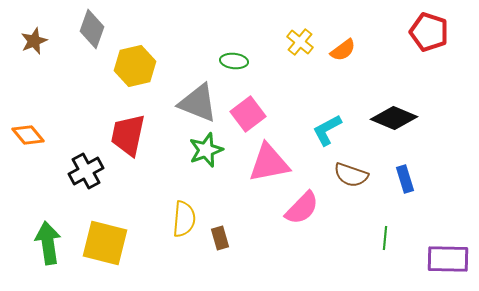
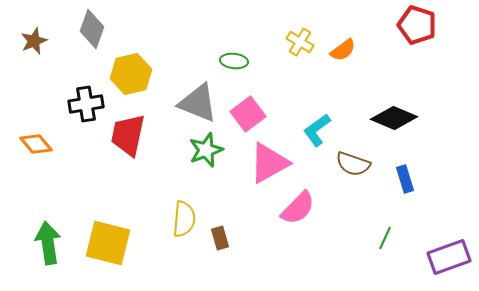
red pentagon: moved 12 px left, 7 px up
yellow cross: rotated 8 degrees counterclockwise
yellow hexagon: moved 4 px left, 8 px down
cyan L-shape: moved 10 px left; rotated 8 degrees counterclockwise
orange diamond: moved 8 px right, 9 px down
pink triangle: rotated 18 degrees counterclockwise
black cross: moved 67 px up; rotated 20 degrees clockwise
brown semicircle: moved 2 px right, 11 px up
pink semicircle: moved 4 px left
green line: rotated 20 degrees clockwise
yellow square: moved 3 px right
purple rectangle: moved 1 px right, 2 px up; rotated 21 degrees counterclockwise
